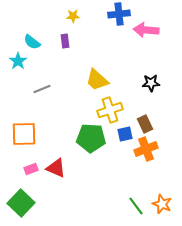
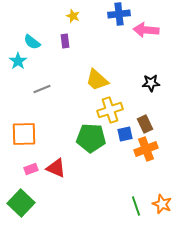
yellow star: rotated 24 degrees clockwise
green line: rotated 18 degrees clockwise
